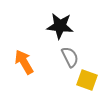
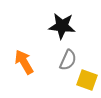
black star: moved 2 px right
gray semicircle: moved 2 px left, 3 px down; rotated 50 degrees clockwise
